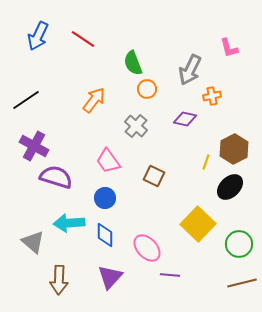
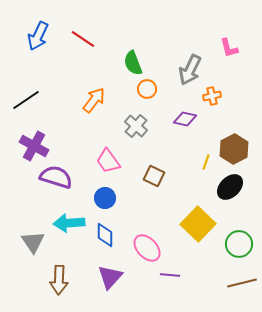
gray triangle: rotated 15 degrees clockwise
